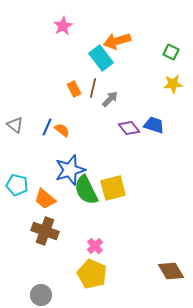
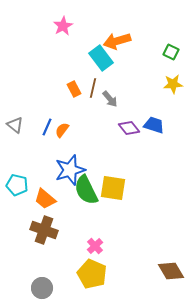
gray arrow: rotated 96 degrees clockwise
orange semicircle: rotated 91 degrees counterclockwise
yellow square: rotated 24 degrees clockwise
brown cross: moved 1 px left, 1 px up
gray circle: moved 1 px right, 7 px up
